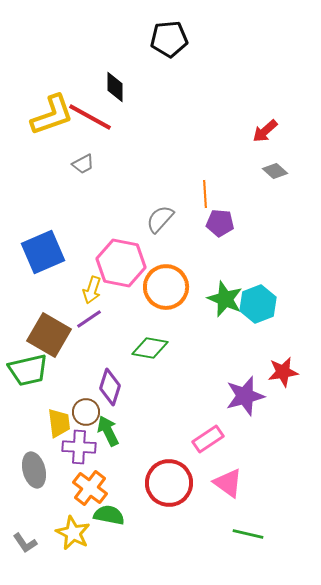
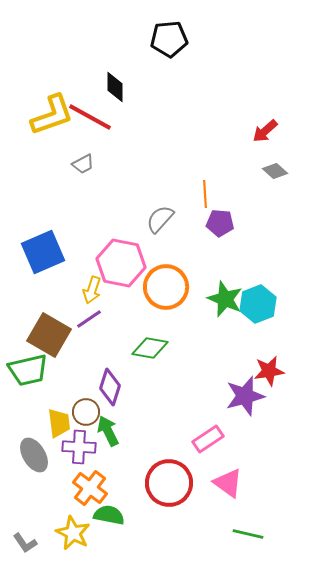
red star: moved 14 px left, 1 px up
gray ellipse: moved 15 px up; rotated 16 degrees counterclockwise
